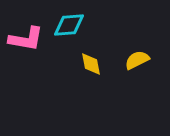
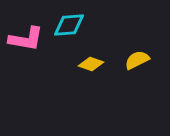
yellow diamond: rotated 60 degrees counterclockwise
